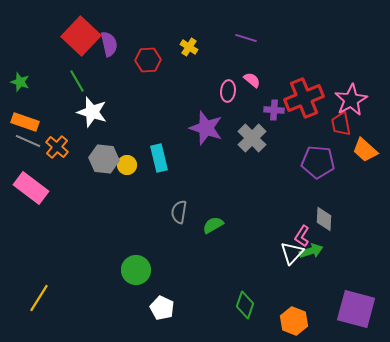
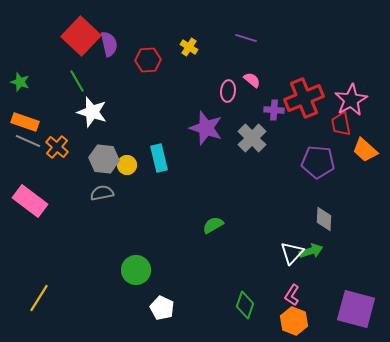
pink rectangle: moved 1 px left, 13 px down
gray semicircle: moved 77 px left, 19 px up; rotated 70 degrees clockwise
pink L-shape: moved 10 px left, 59 px down
